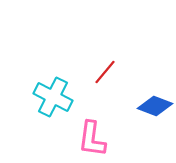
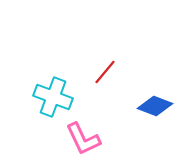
cyan cross: rotated 6 degrees counterclockwise
pink L-shape: moved 9 px left; rotated 33 degrees counterclockwise
